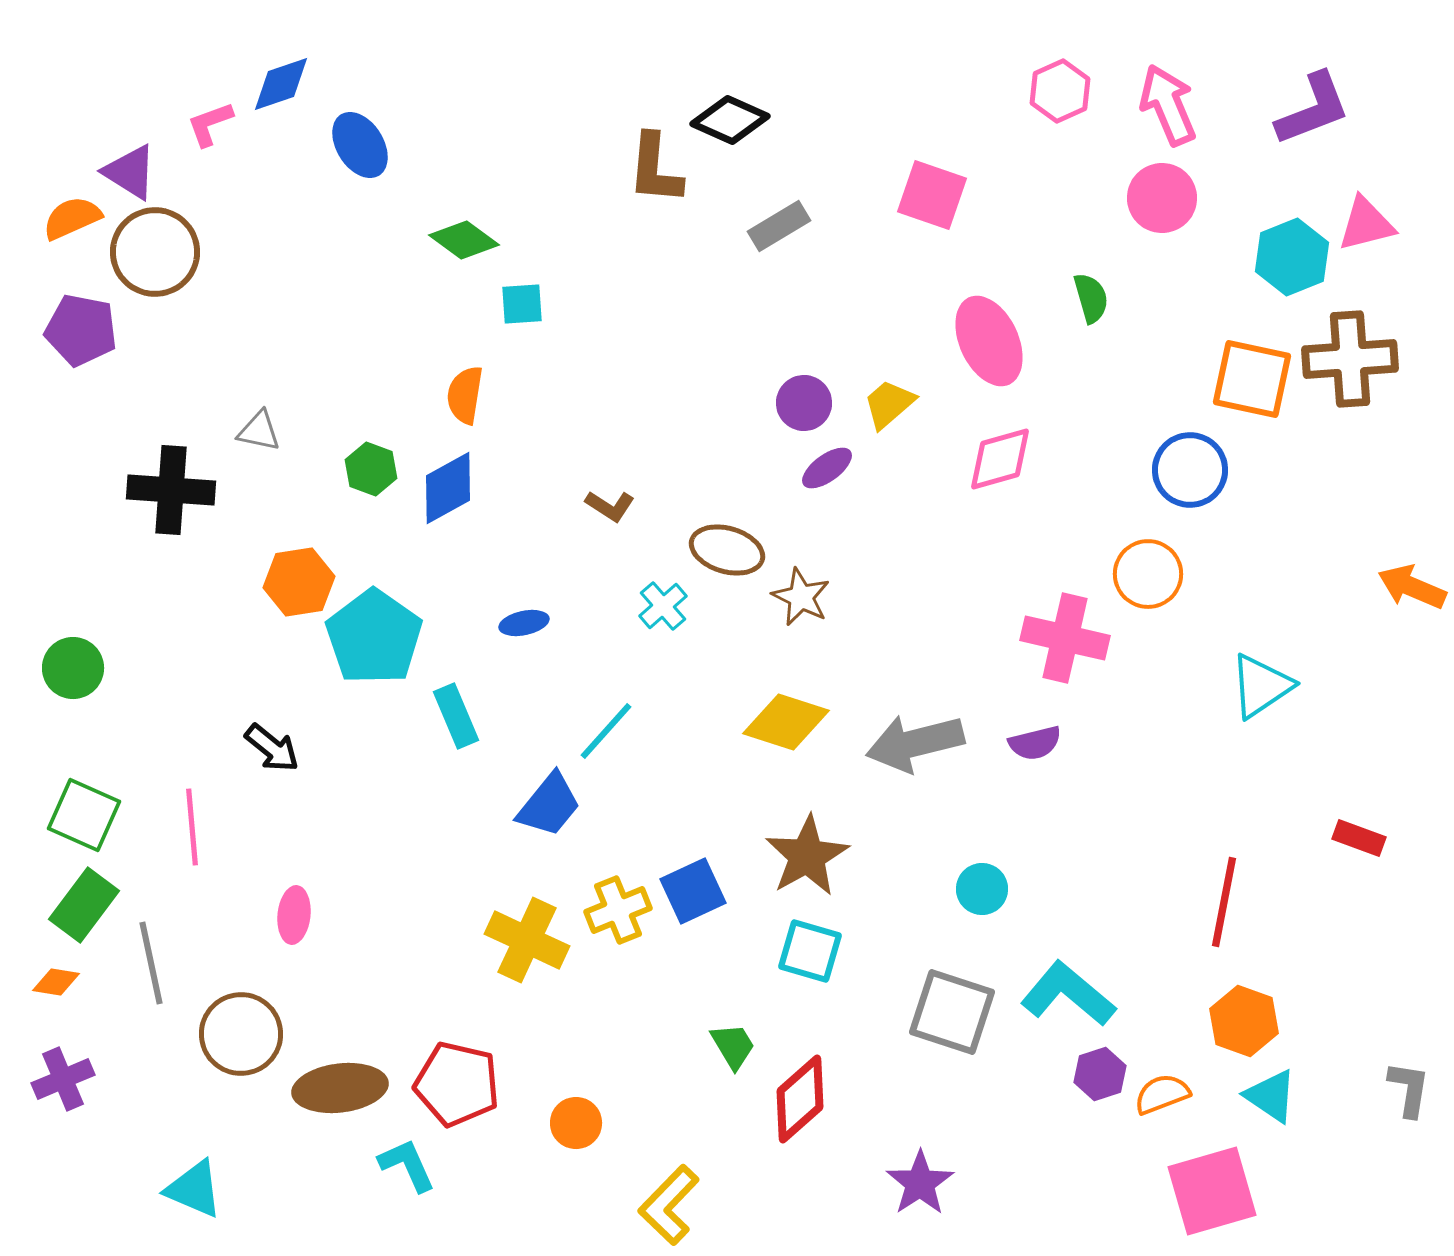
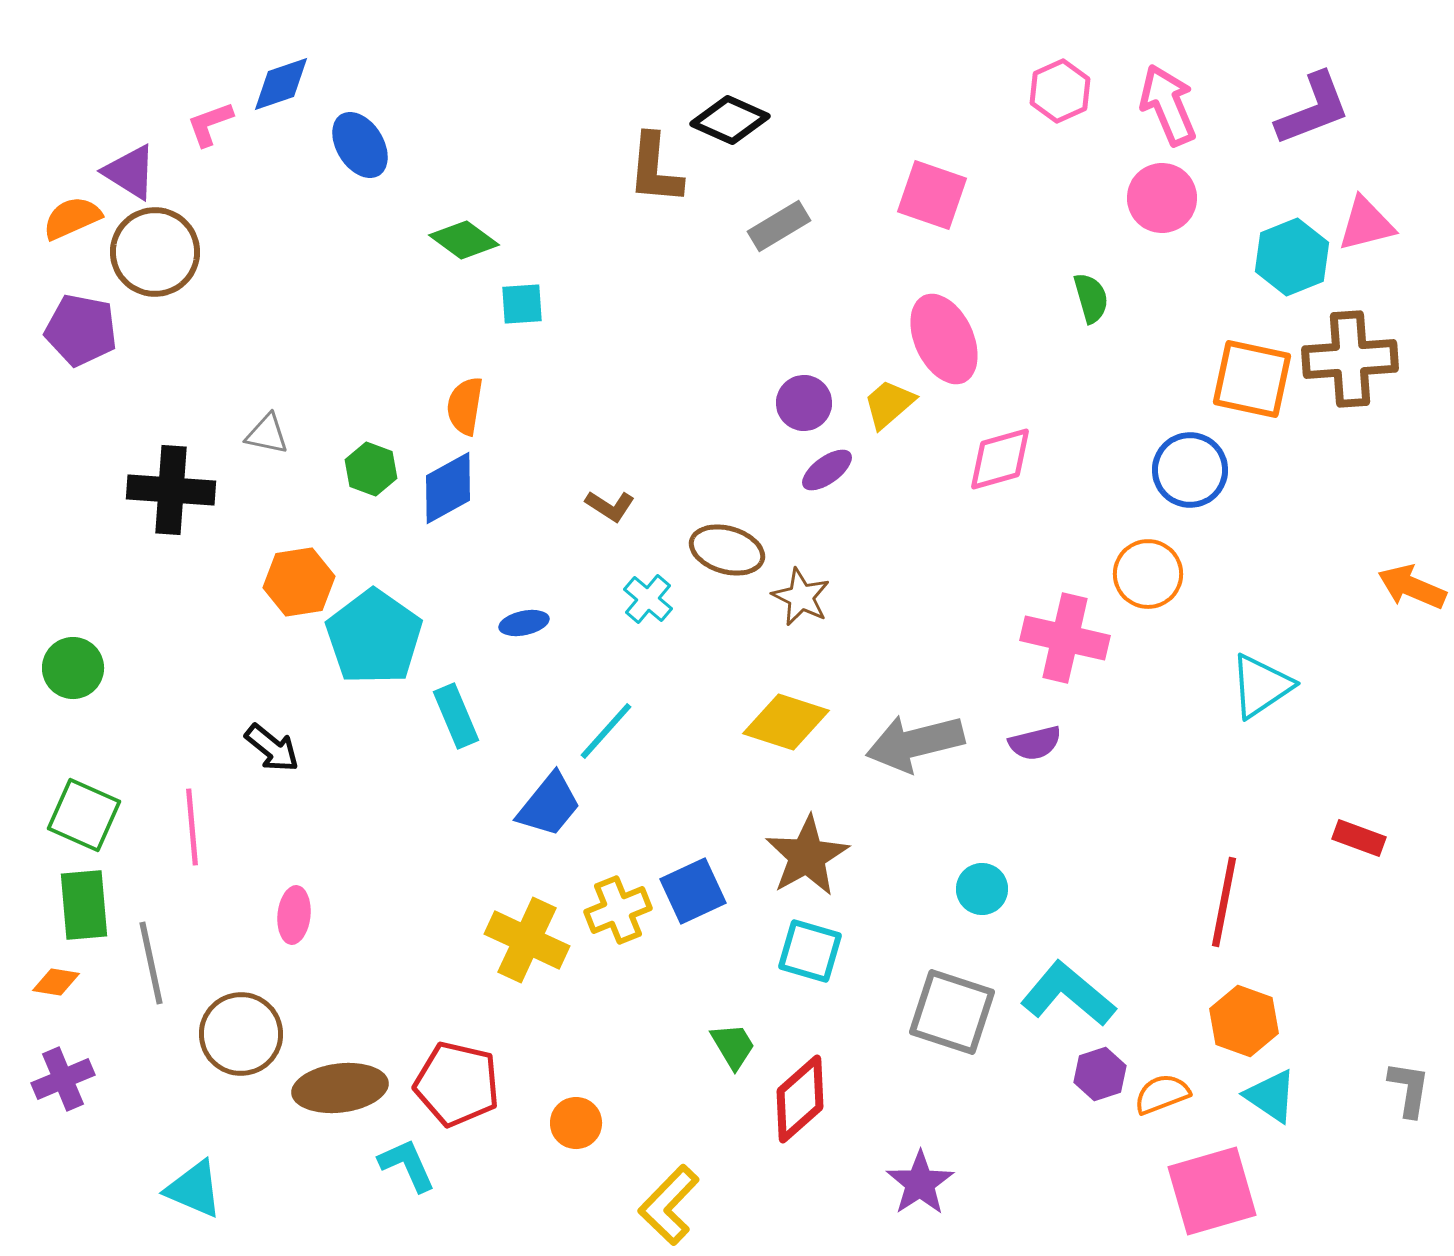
pink ellipse at (989, 341): moved 45 px left, 2 px up
orange semicircle at (465, 395): moved 11 px down
gray triangle at (259, 431): moved 8 px right, 3 px down
purple ellipse at (827, 468): moved 2 px down
cyan cross at (663, 606): moved 15 px left, 7 px up; rotated 9 degrees counterclockwise
green rectangle at (84, 905): rotated 42 degrees counterclockwise
